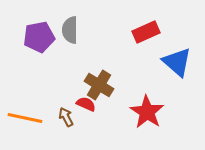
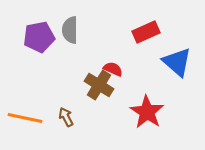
red semicircle: moved 27 px right, 35 px up
